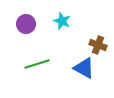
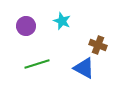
purple circle: moved 2 px down
